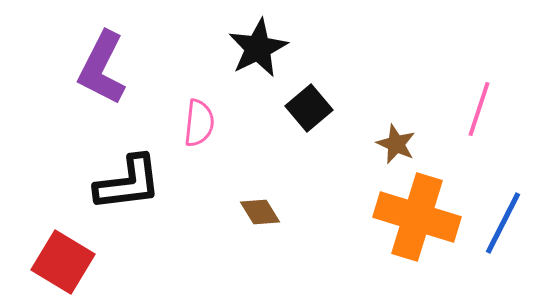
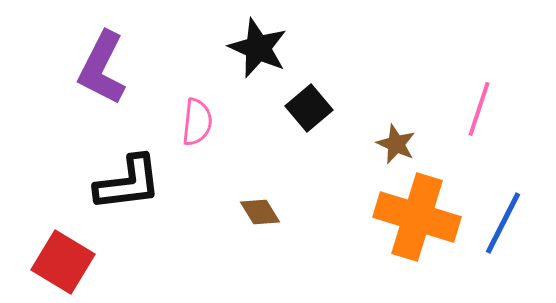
black star: rotated 22 degrees counterclockwise
pink semicircle: moved 2 px left, 1 px up
